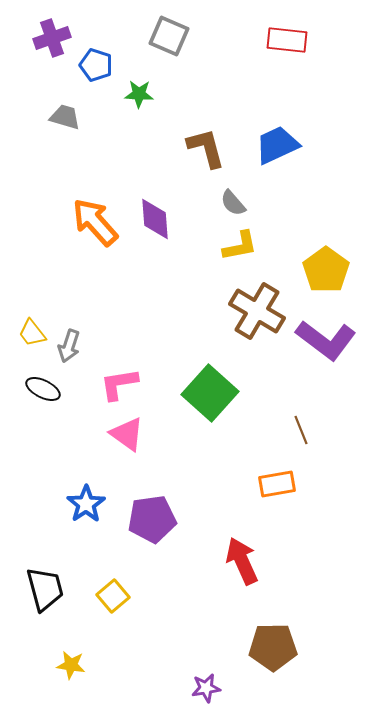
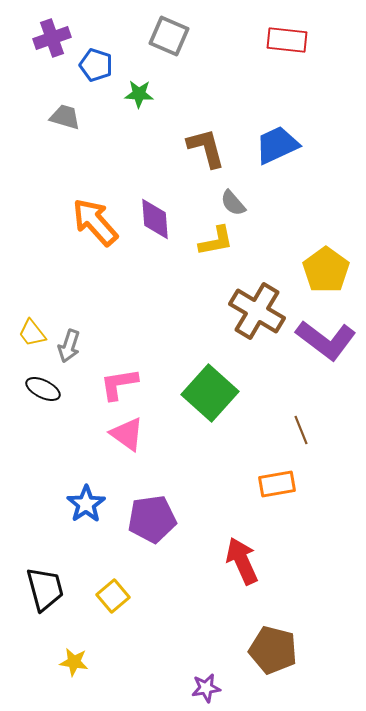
yellow L-shape: moved 24 px left, 5 px up
brown pentagon: moved 3 px down; rotated 15 degrees clockwise
yellow star: moved 3 px right, 3 px up
